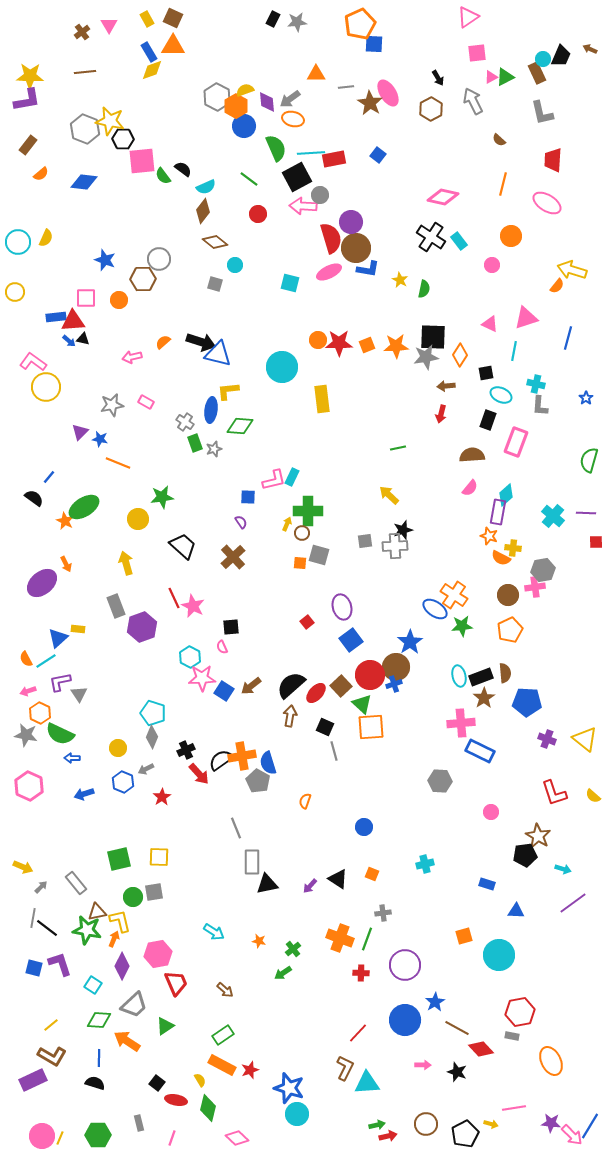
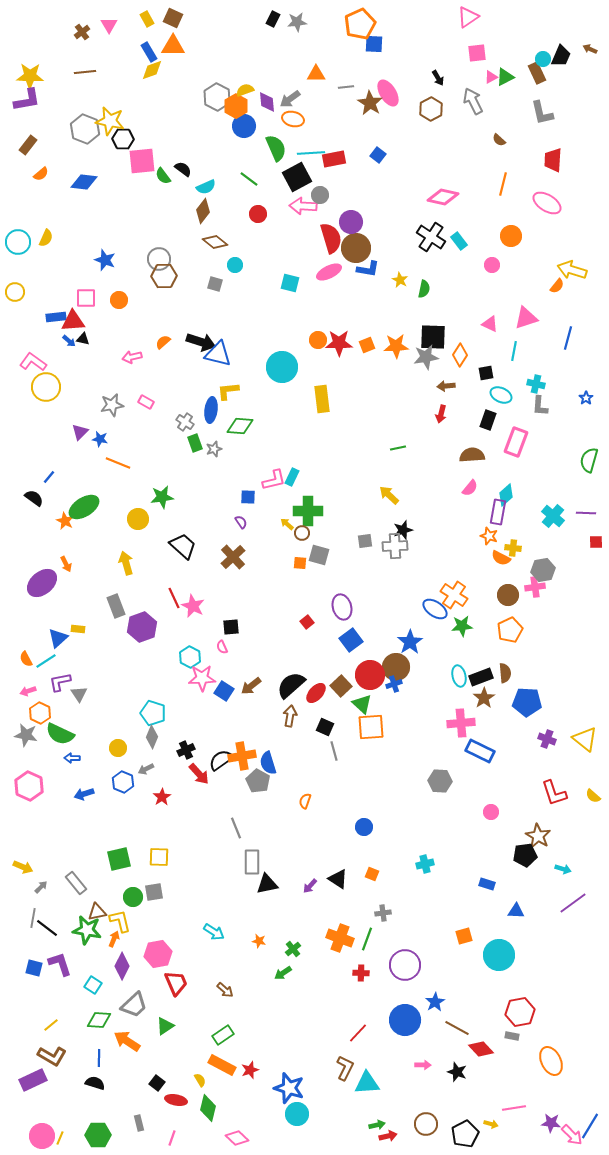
brown hexagon at (143, 279): moved 21 px right, 3 px up
yellow arrow at (287, 524): rotated 72 degrees counterclockwise
